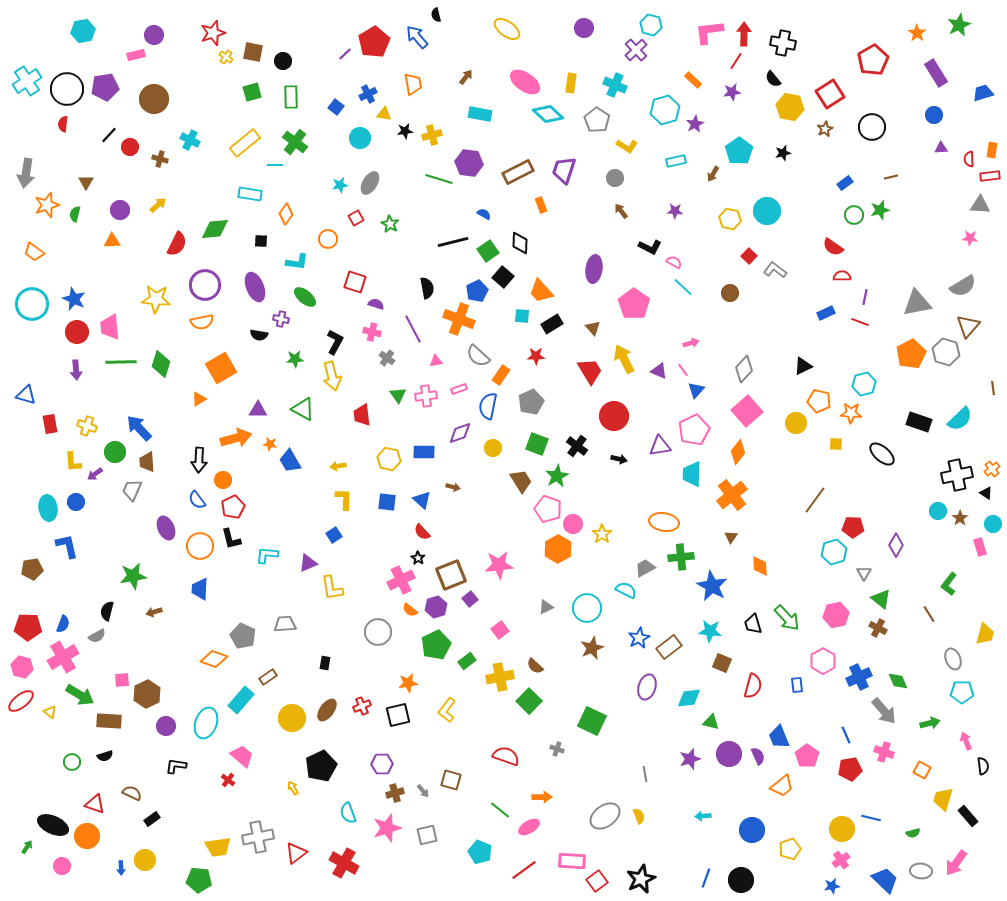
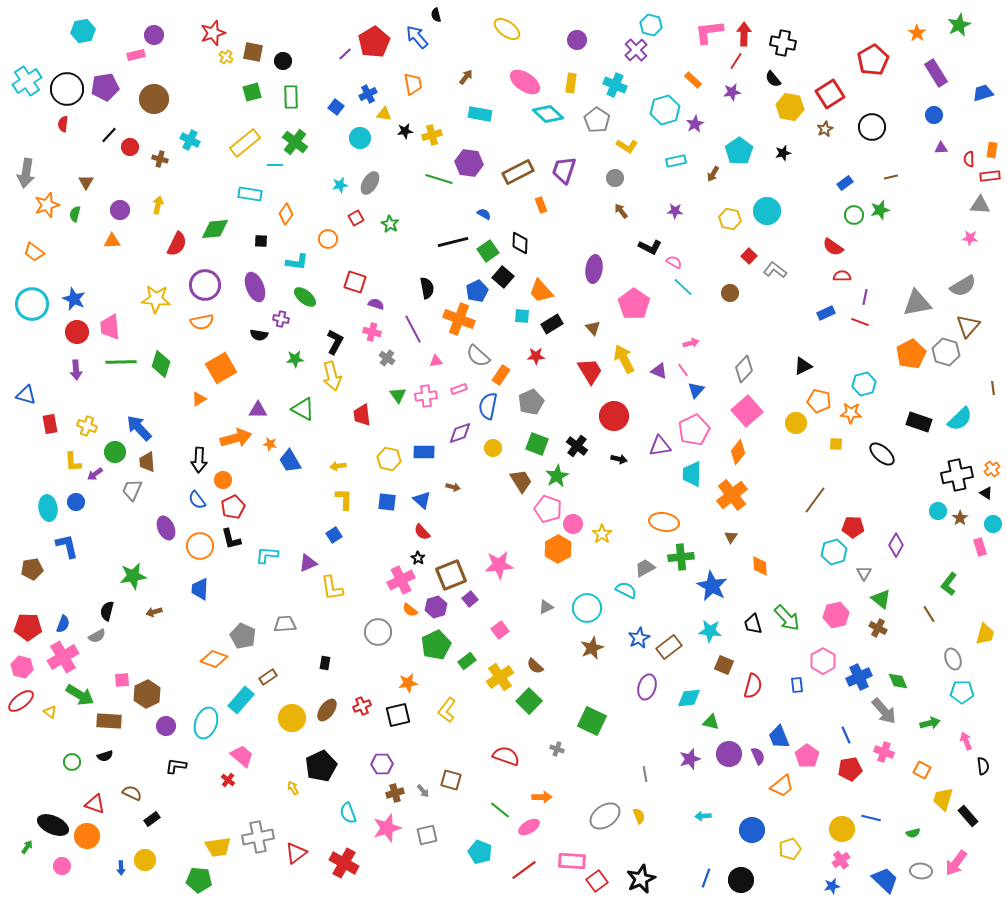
purple circle at (584, 28): moved 7 px left, 12 px down
yellow arrow at (158, 205): rotated 36 degrees counterclockwise
brown square at (722, 663): moved 2 px right, 2 px down
yellow cross at (500, 677): rotated 24 degrees counterclockwise
